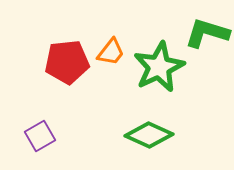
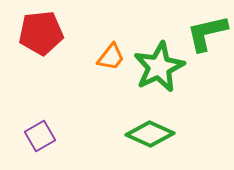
green L-shape: rotated 30 degrees counterclockwise
orange trapezoid: moved 5 px down
red pentagon: moved 26 px left, 29 px up
green diamond: moved 1 px right, 1 px up
